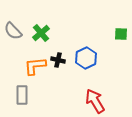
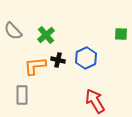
green cross: moved 5 px right, 2 px down
